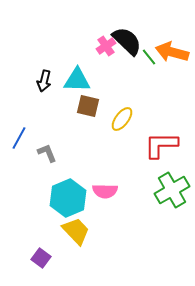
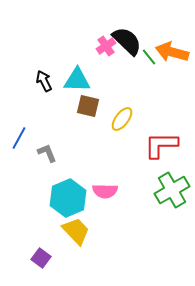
black arrow: rotated 140 degrees clockwise
